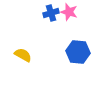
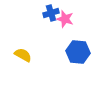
pink star: moved 4 px left, 7 px down
